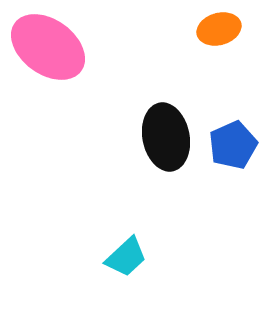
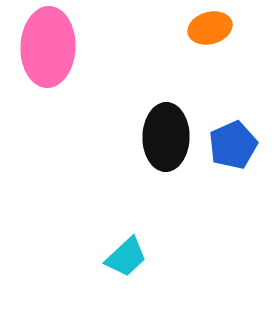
orange ellipse: moved 9 px left, 1 px up
pink ellipse: rotated 56 degrees clockwise
black ellipse: rotated 12 degrees clockwise
